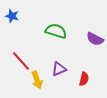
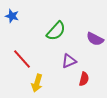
green semicircle: rotated 115 degrees clockwise
red line: moved 1 px right, 2 px up
purple triangle: moved 10 px right, 8 px up
yellow arrow: moved 3 px down; rotated 36 degrees clockwise
